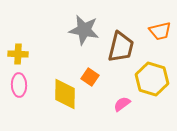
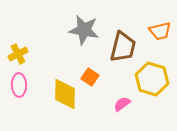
brown trapezoid: moved 2 px right
yellow cross: rotated 30 degrees counterclockwise
